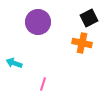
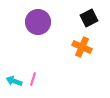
orange cross: moved 4 px down; rotated 12 degrees clockwise
cyan arrow: moved 18 px down
pink line: moved 10 px left, 5 px up
